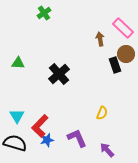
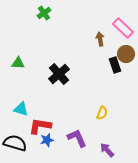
cyan triangle: moved 4 px right, 7 px up; rotated 42 degrees counterclockwise
red L-shape: rotated 55 degrees clockwise
